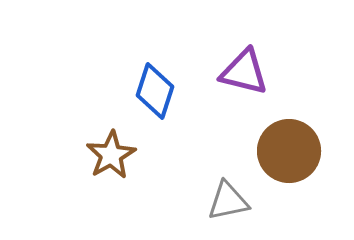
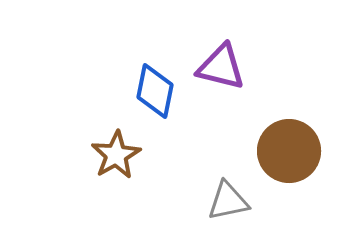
purple triangle: moved 23 px left, 5 px up
blue diamond: rotated 6 degrees counterclockwise
brown star: moved 5 px right
